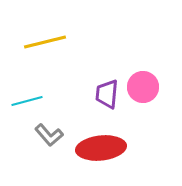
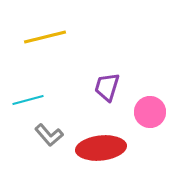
yellow line: moved 5 px up
pink circle: moved 7 px right, 25 px down
purple trapezoid: moved 7 px up; rotated 12 degrees clockwise
cyan line: moved 1 px right, 1 px up
